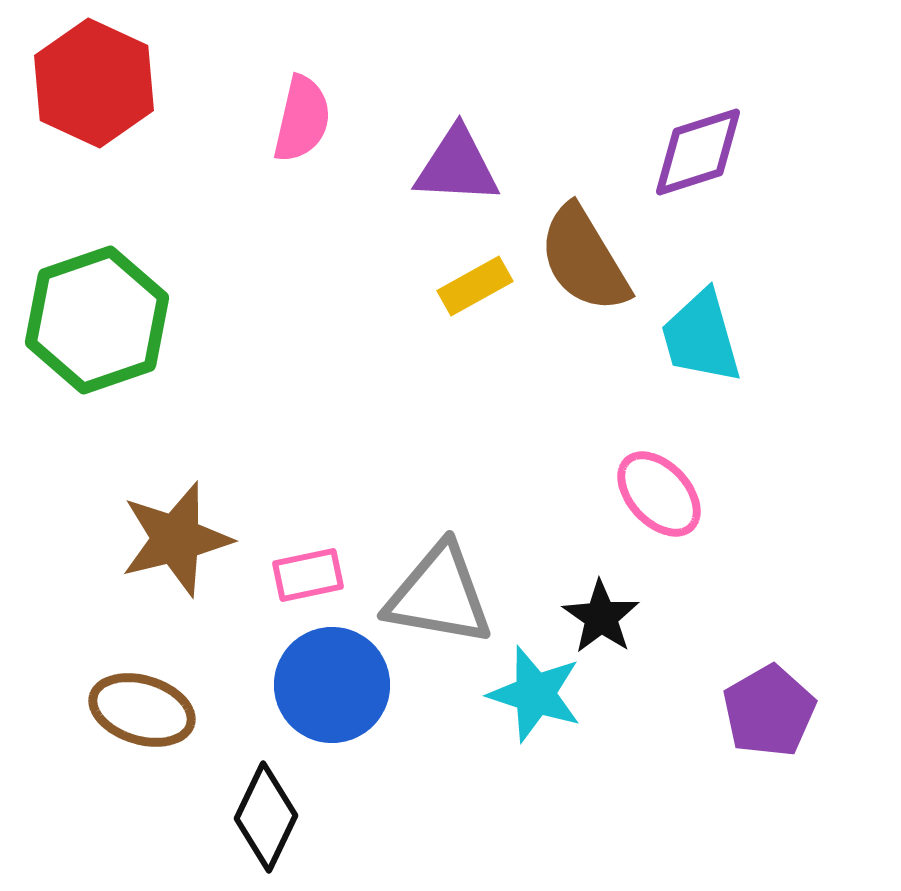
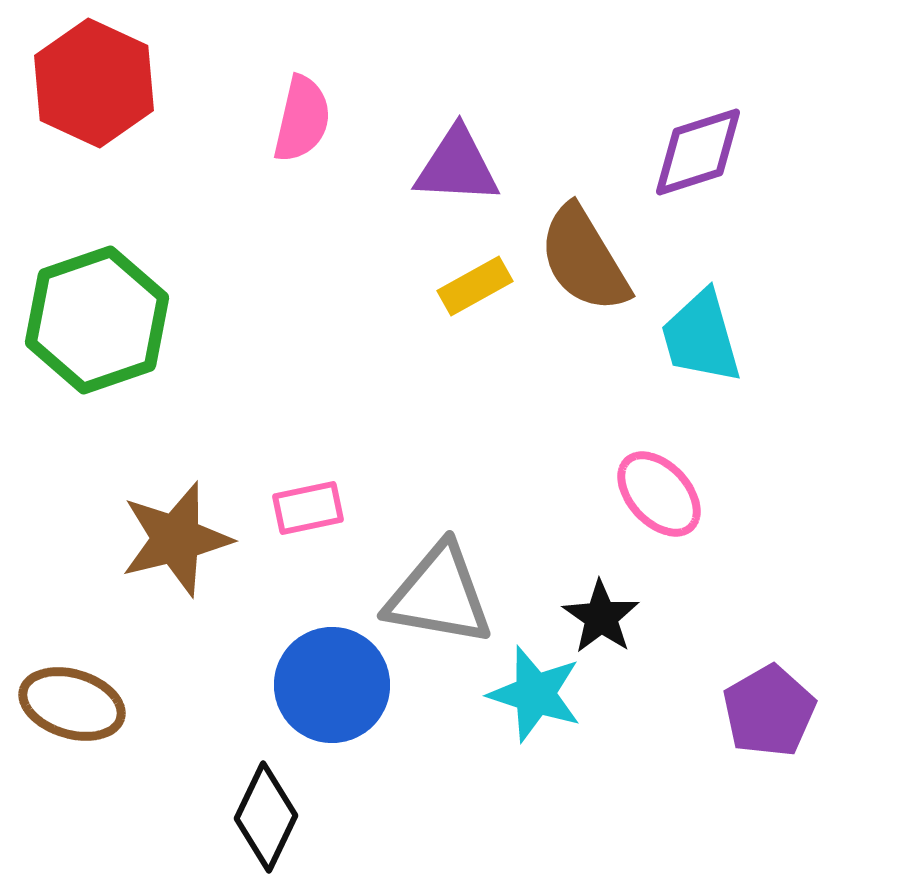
pink rectangle: moved 67 px up
brown ellipse: moved 70 px left, 6 px up
